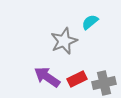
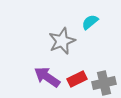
gray star: moved 2 px left
